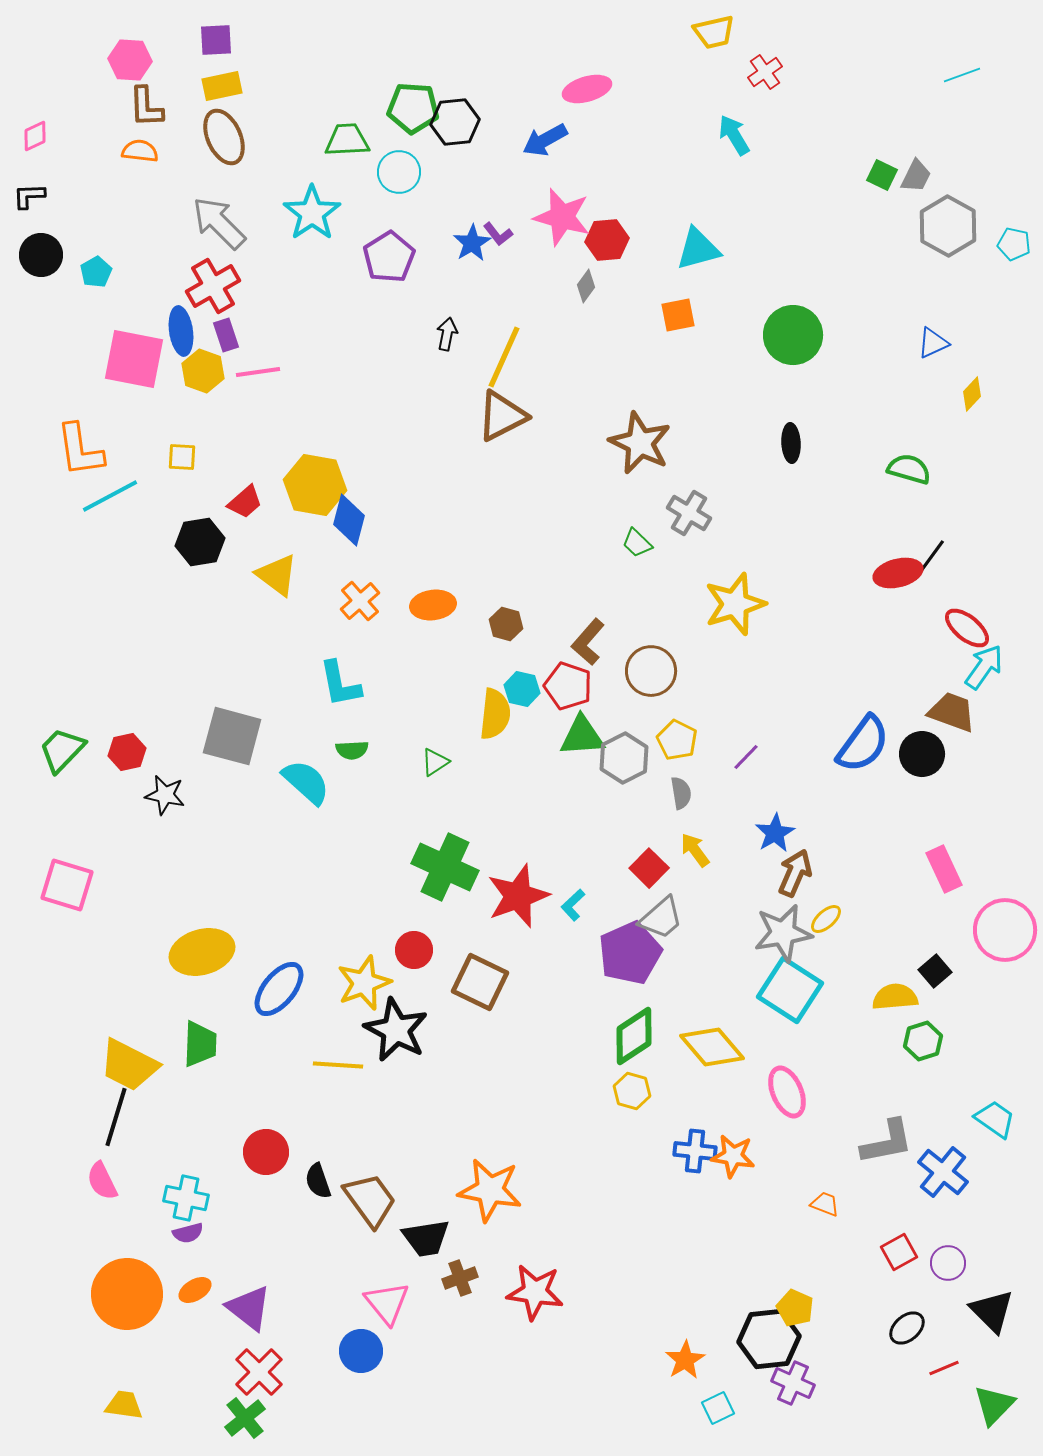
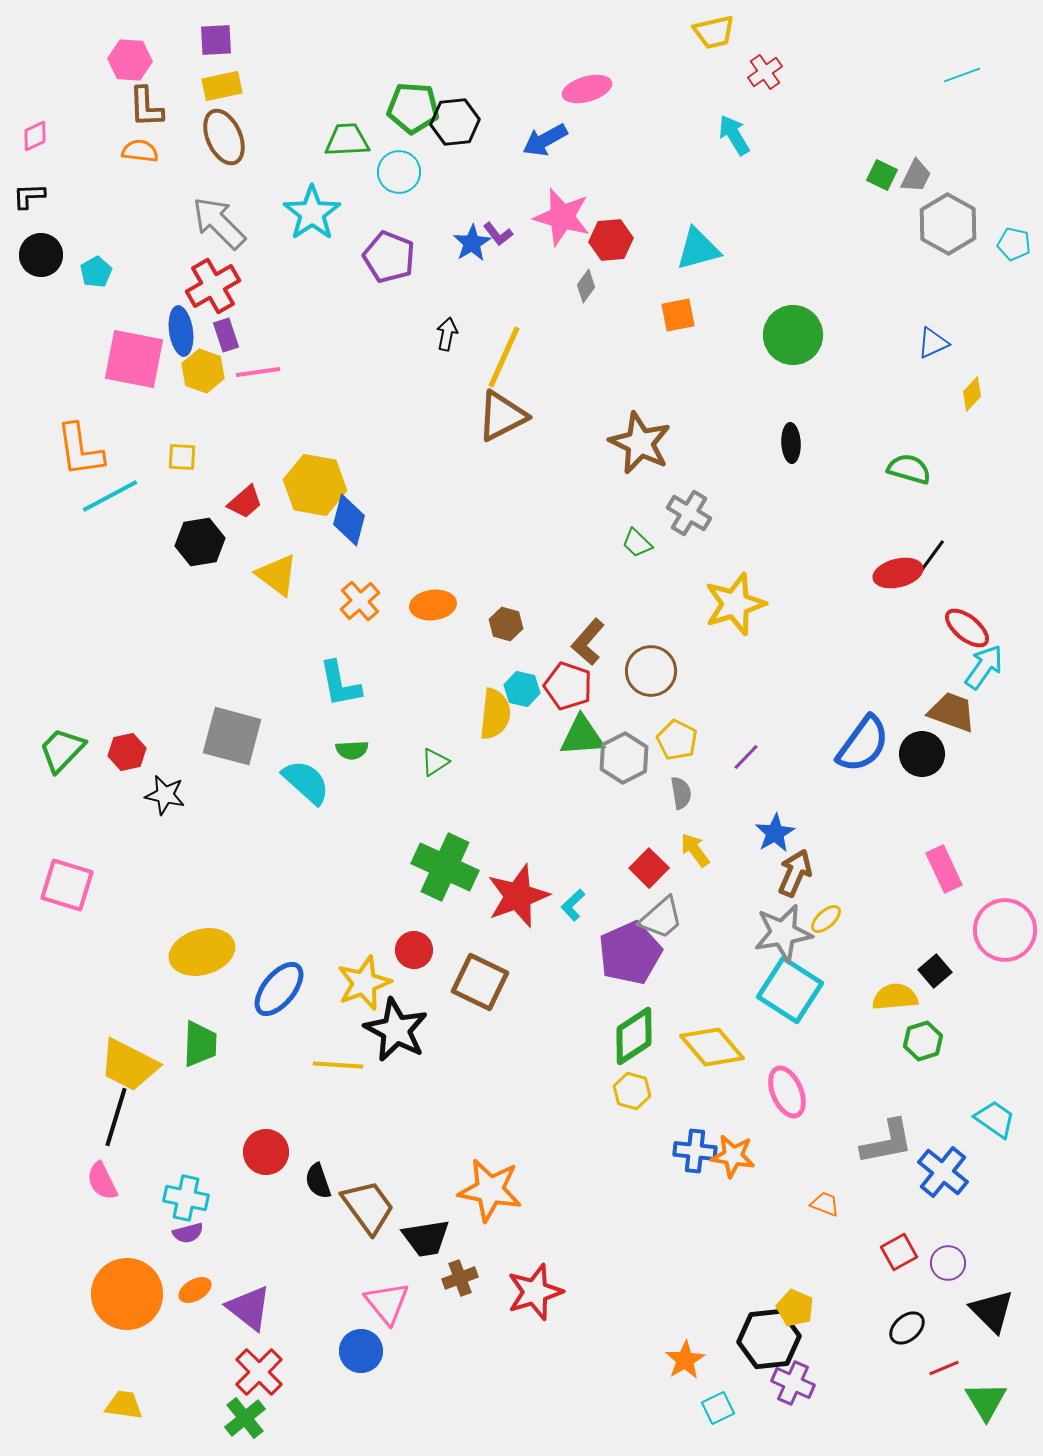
gray hexagon at (948, 226): moved 2 px up
red hexagon at (607, 240): moved 4 px right
purple pentagon at (389, 257): rotated 18 degrees counterclockwise
brown trapezoid at (370, 1200): moved 2 px left, 7 px down
red star at (535, 1292): rotated 26 degrees counterclockwise
green triangle at (994, 1405): moved 8 px left, 4 px up; rotated 15 degrees counterclockwise
